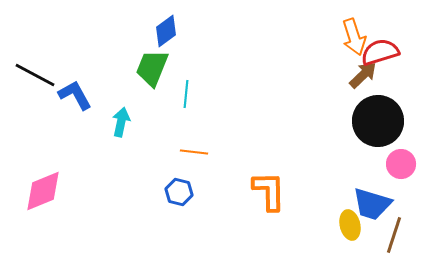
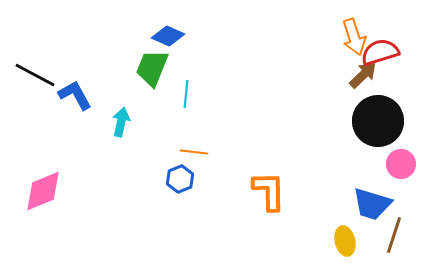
blue diamond: moved 2 px right, 5 px down; rotated 60 degrees clockwise
blue hexagon: moved 1 px right, 13 px up; rotated 24 degrees clockwise
yellow ellipse: moved 5 px left, 16 px down
